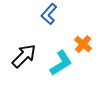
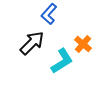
black arrow: moved 8 px right, 13 px up
cyan L-shape: moved 1 px right, 2 px up
